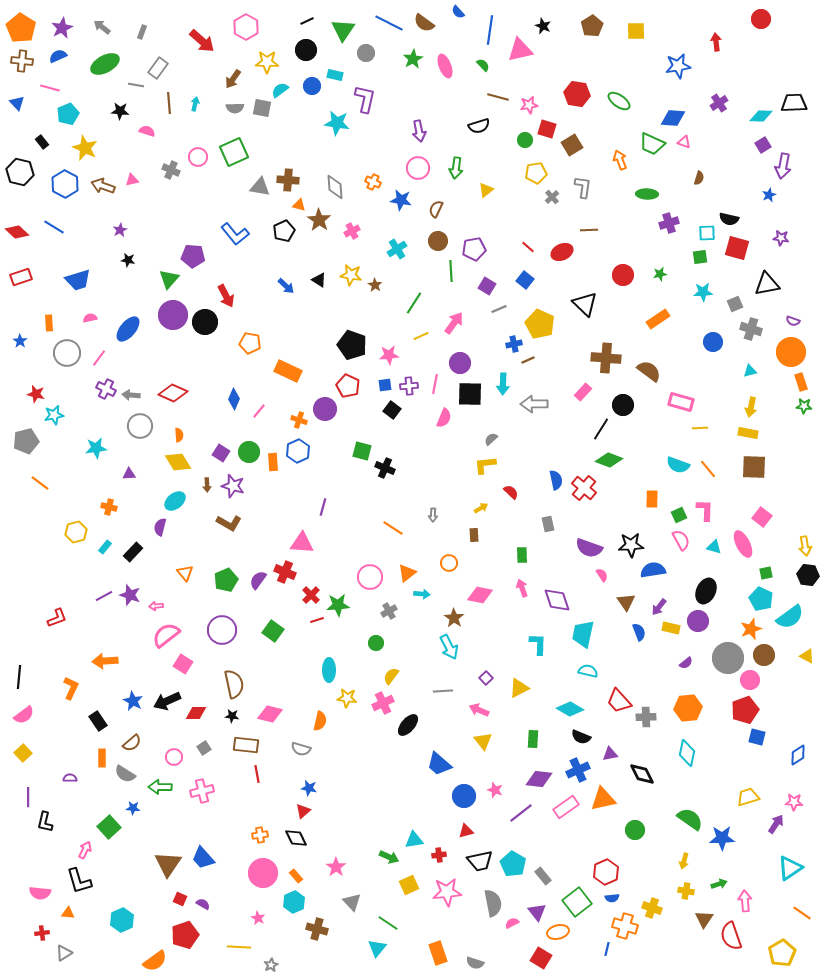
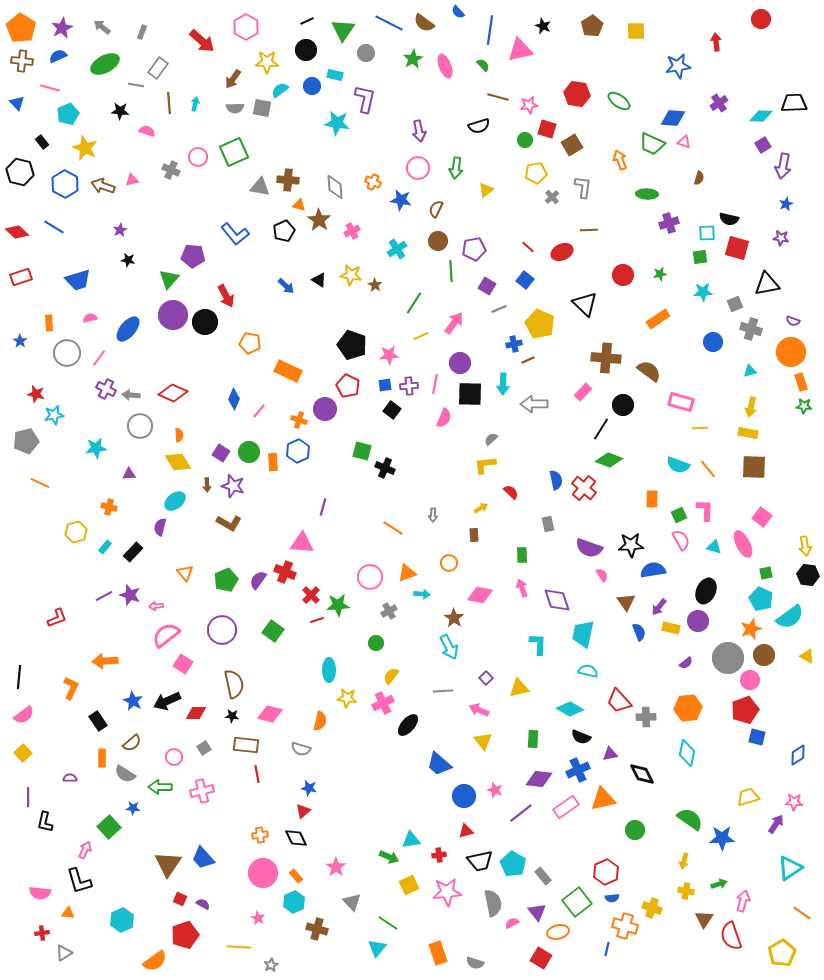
blue star at (769, 195): moved 17 px right, 9 px down
orange line at (40, 483): rotated 12 degrees counterclockwise
orange triangle at (407, 573): rotated 18 degrees clockwise
yellow triangle at (519, 688): rotated 15 degrees clockwise
cyan triangle at (414, 840): moved 3 px left
pink arrow at (745, 901): moved 2 px left; rotated 20 degrees clockwise
